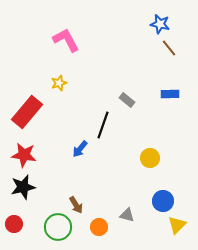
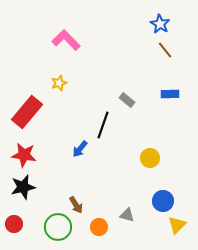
blue star: rotated 18 degrees clockwise
pink L-shape: rotated 16 degrees counterclockwise
brown line: moved 4 px left, 2 px down
